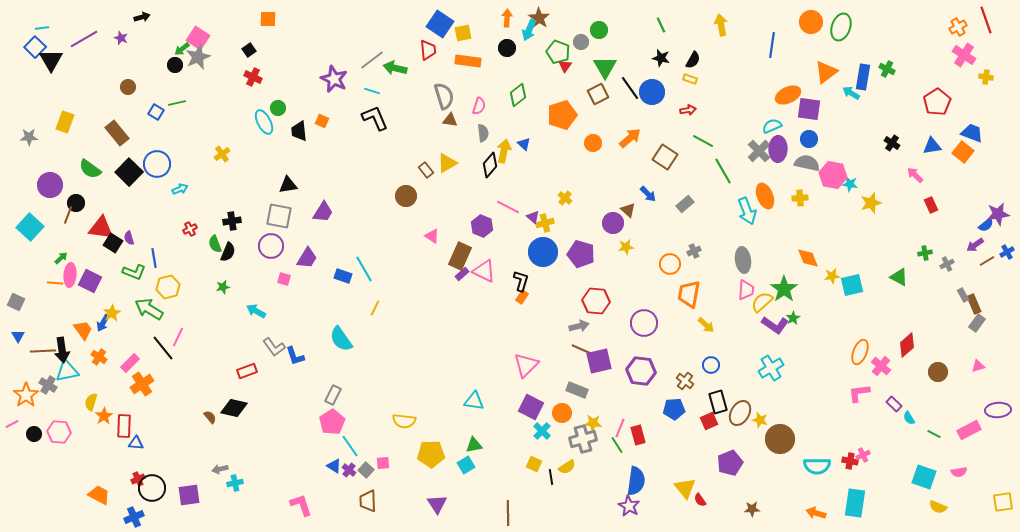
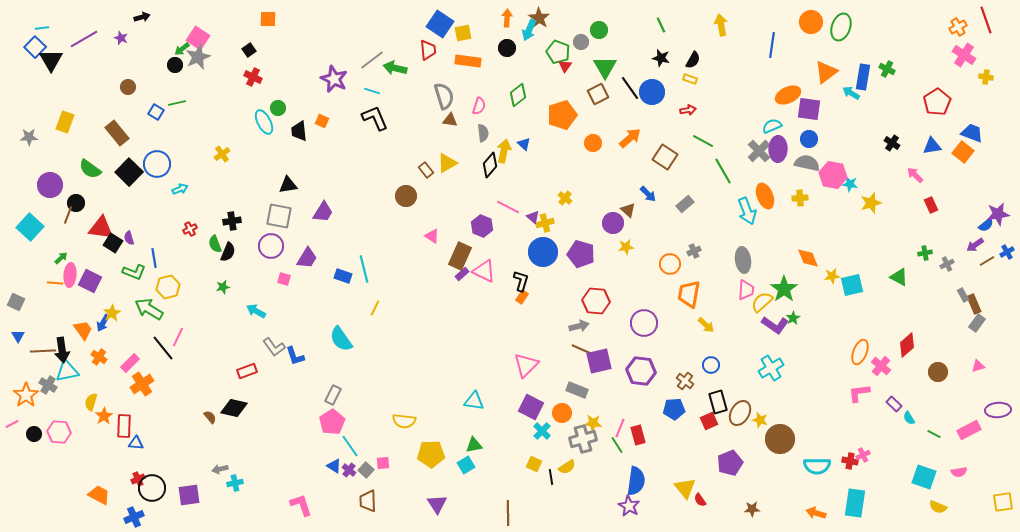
cyan line at (364, 269): rotated 16 degrees clockwise
